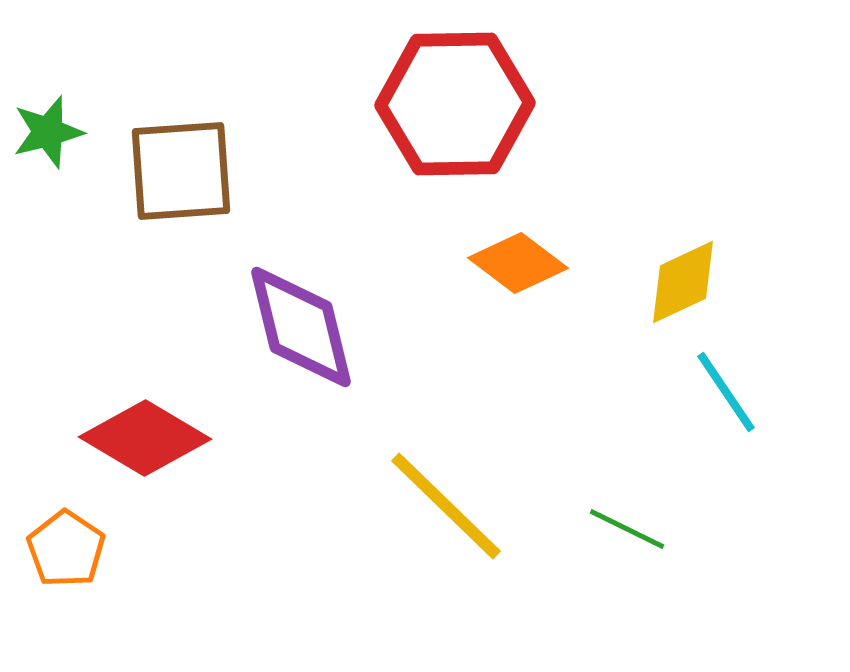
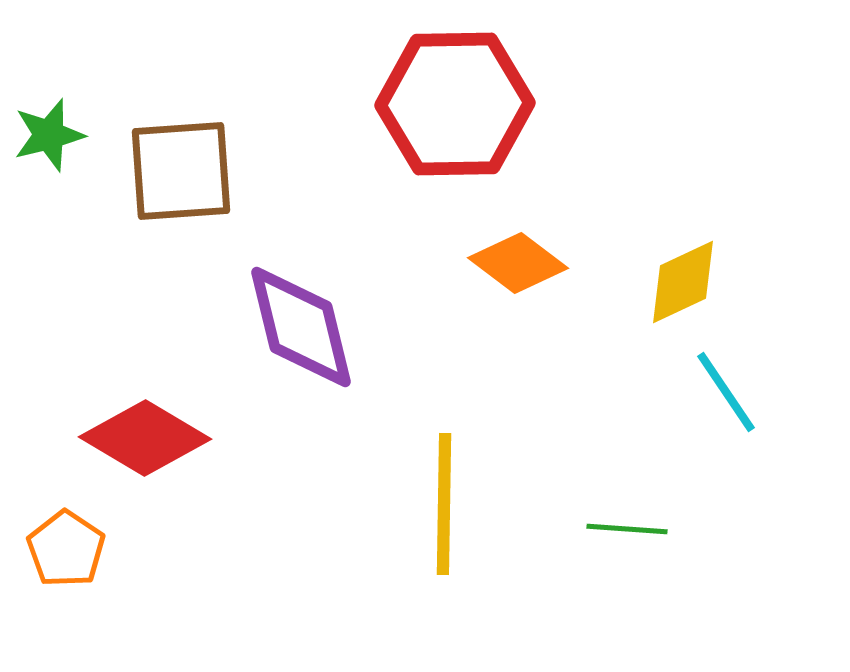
green star: moved 1 px right, 3 px down
yellow line: moved 2 px left, 2 px up; rotated 47 degrees clockwise
green line: rotated 22 degrees counterclockwise
